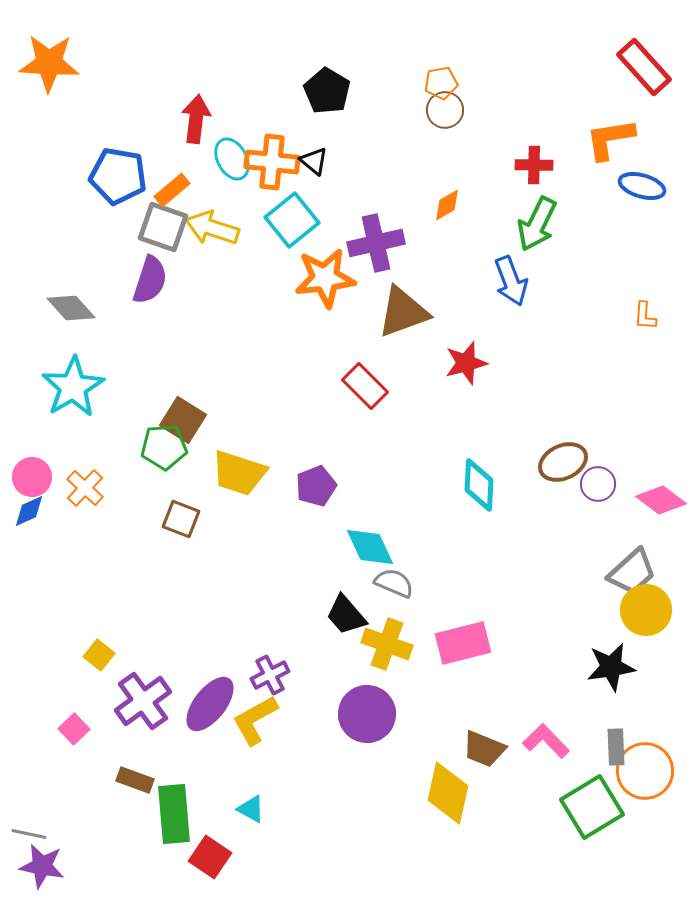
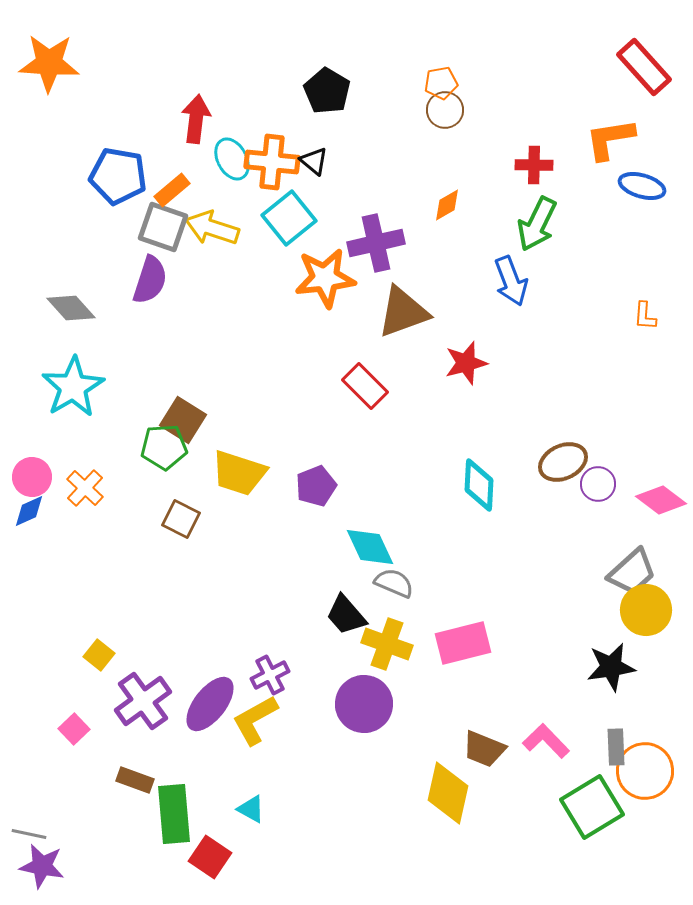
cyan square at (292, 220): moved 3 px left, 2 px up
brown square at (181, 519): rotated 6 degrees clockwise
purple circle at (367, 714): moved 3 px left, 10 px up
